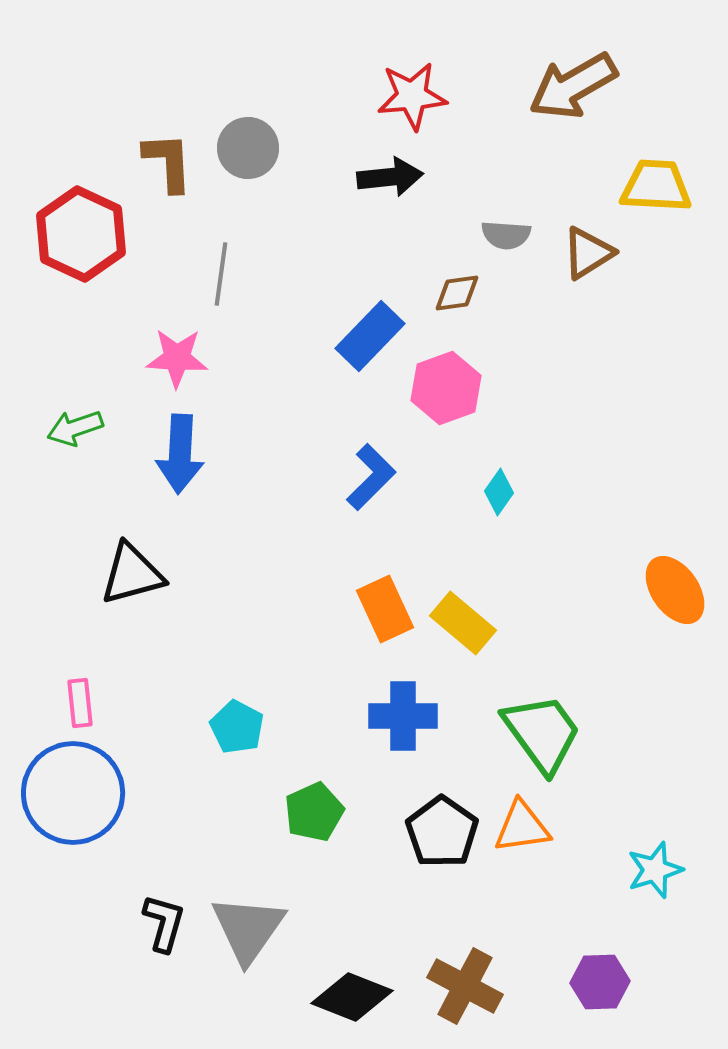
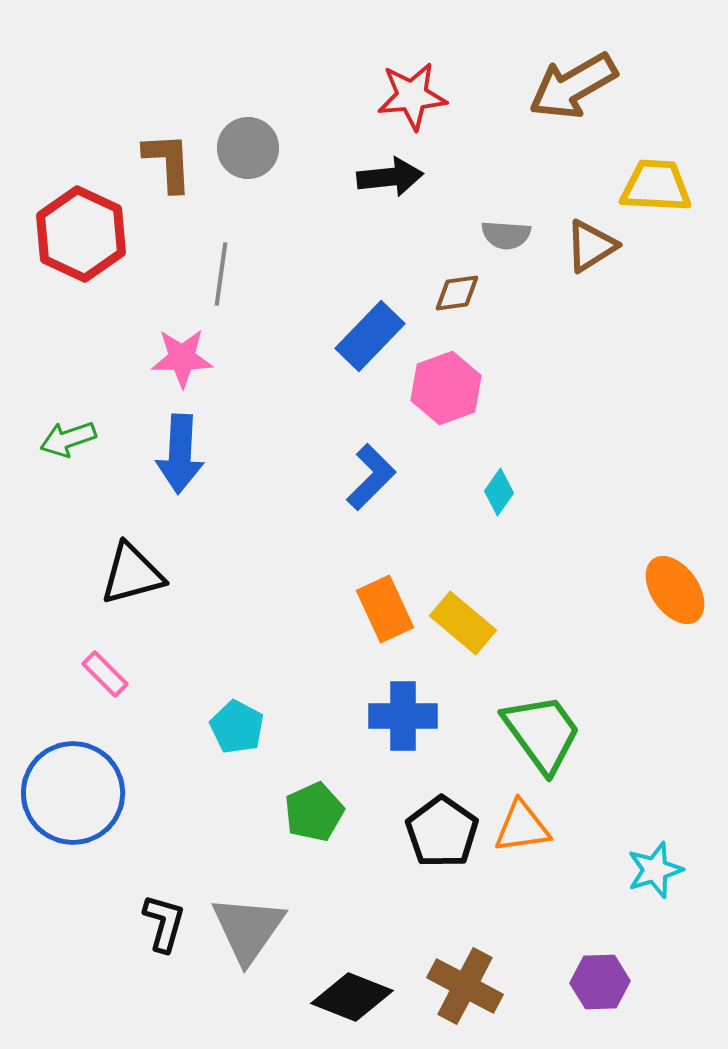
brown triangle: moved 3 px right, 7 px up
pink star: moved 5 px right; rotated 4 degrees counterclockwise
green arrow: moved 7 px left, 11 px down
pink rectangle: moved 25 px right, 29 px up; rotated 39 degrees counterclockwise
